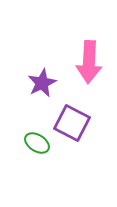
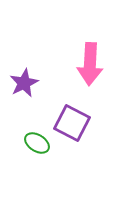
pink arrow: moved 1 px right, 2 px down
purple star: moved 18 px left
